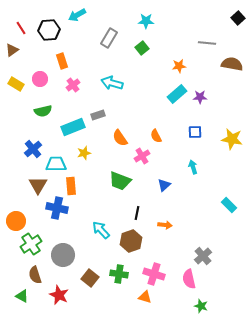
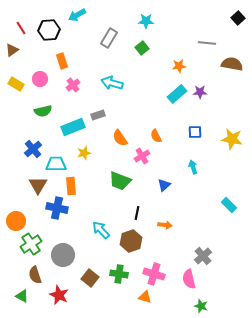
purple star at (200, 97): moved 5 px up
